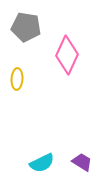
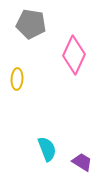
gray pentagon: moved 5 px right, 3 px up
pink diamond: moved 7 px right
cyan semicircle: moved 5 px right, 14 px up; rotated 85 degrees counterclockwise
